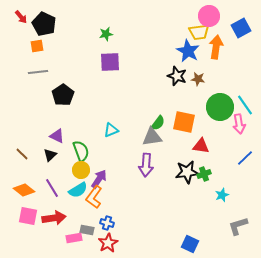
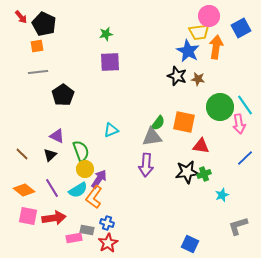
yellow circle at (81, 170): moved 4 px right, 1 px up
